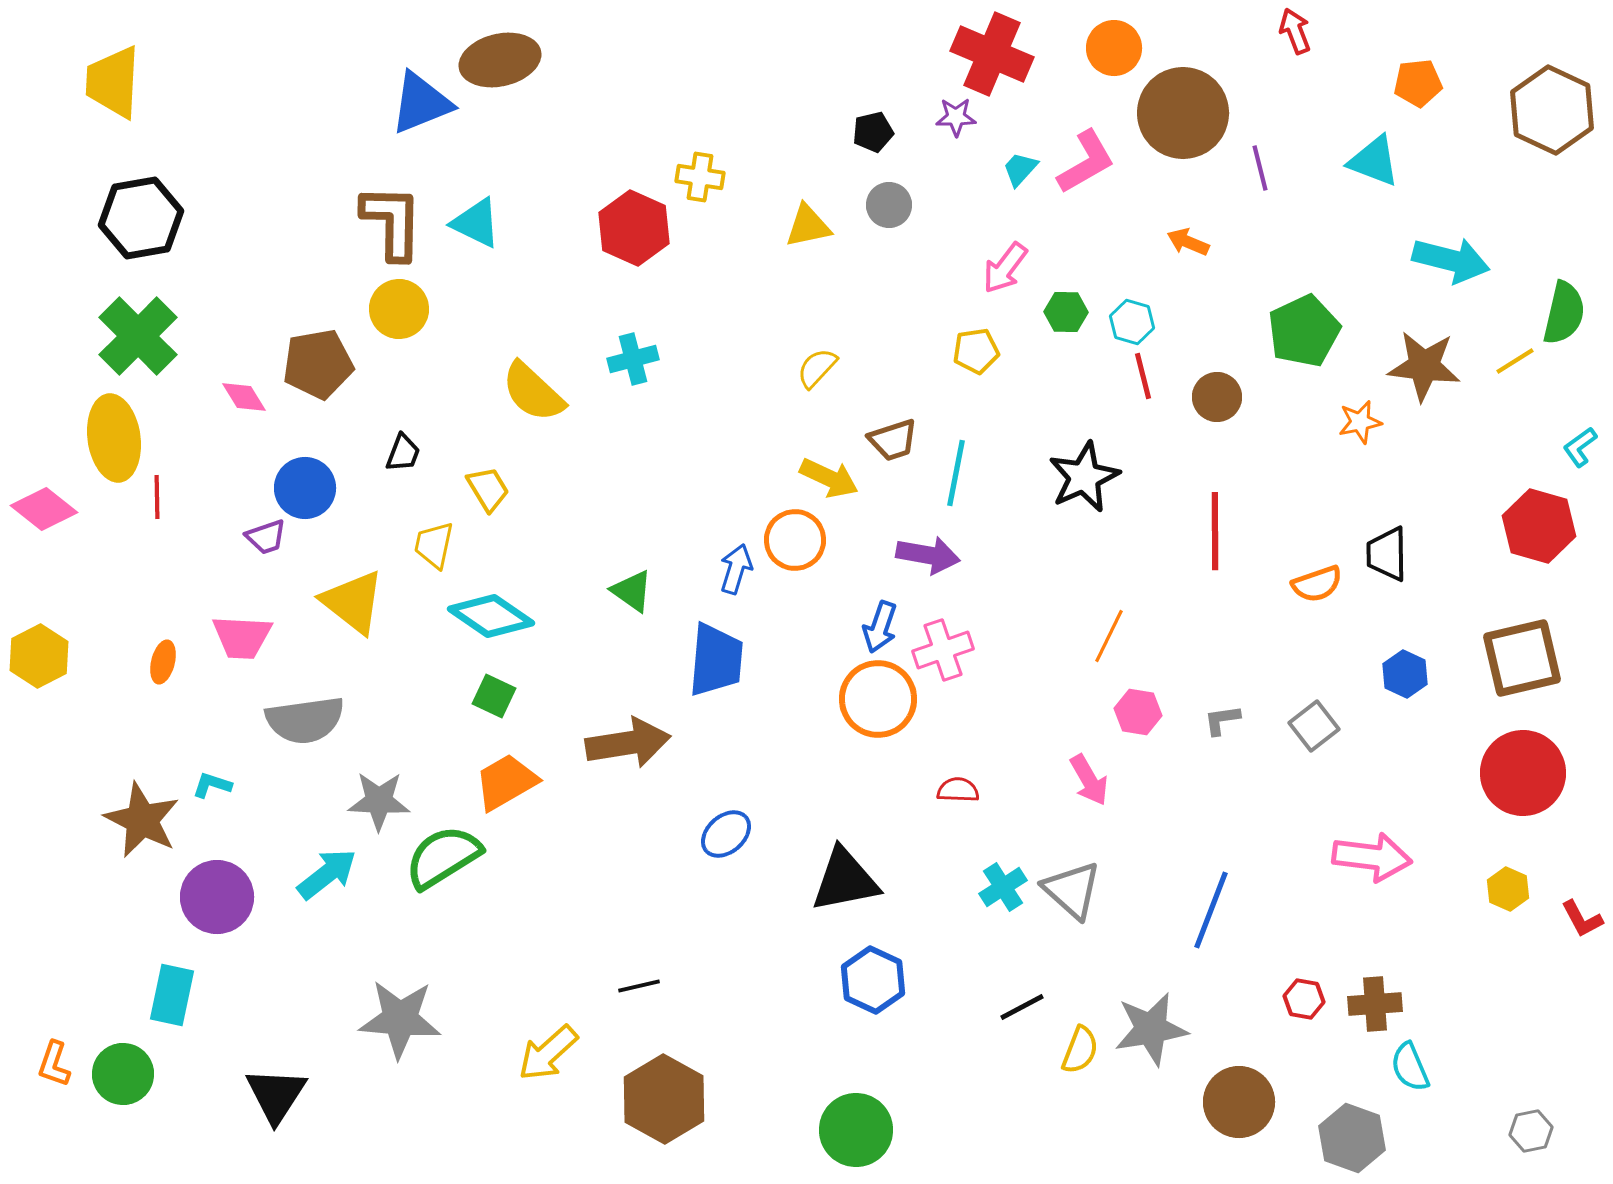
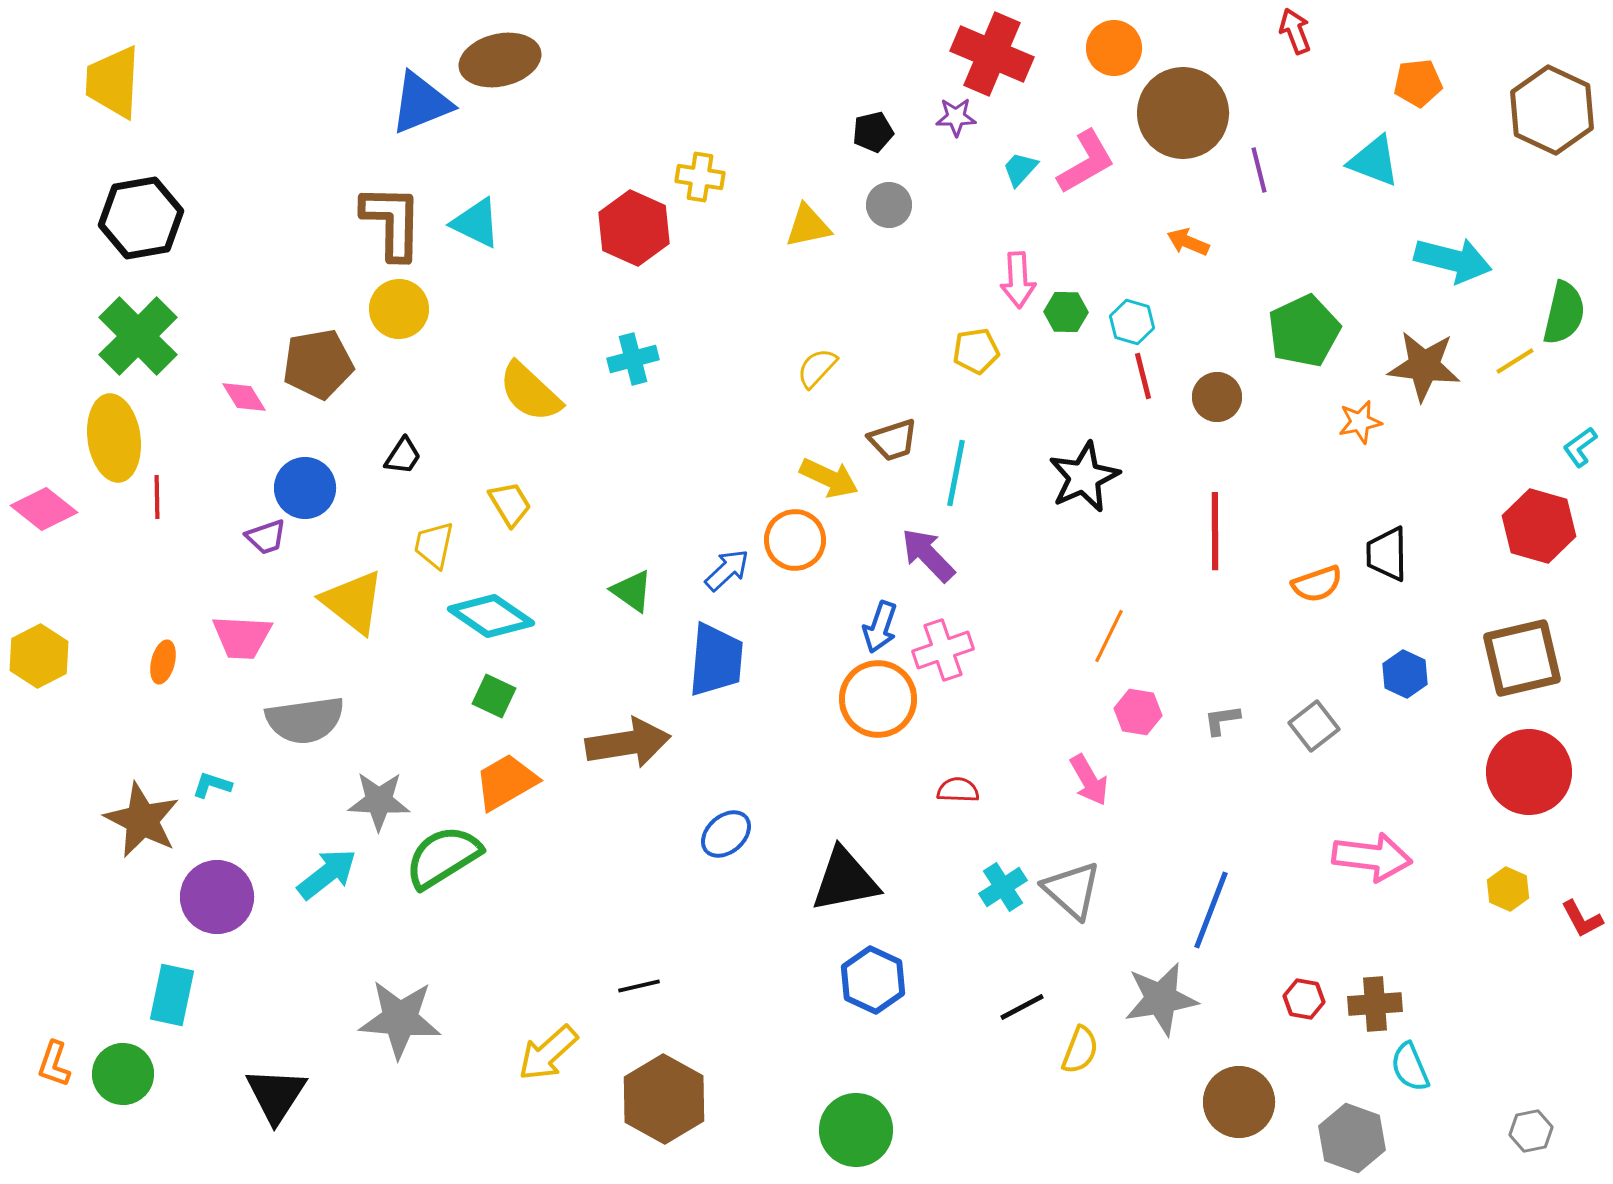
purple line at (1260, 168): moved 1 px left, 2 px down
cyan arrow at (1451, 260): moved 2 px right
pink arrow at (1005, 268): moved 13 px right, 12 px down; rotated 40 degrees counterclockwise
yellow semicircle at (533, 392): moved 3 px left
black trapezoid at (403, 453): moved 3 px down; rotated 12 degrees clockwise
yellow trapezoid at (488, 489): moved 22 px right, 15 px down
purple arrow at (928, 555): rotated 144 degrees counterclockwise
blue arrow at (736, 569): moved 9 px left, 1 px down; rotated 30 degrees clockwise
red circle at (1523, 773): moved 6 px right, 1 px up
gray star at (1151, 1029): moved 10 px right, 30 px up
